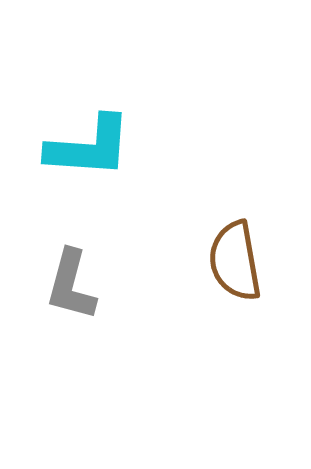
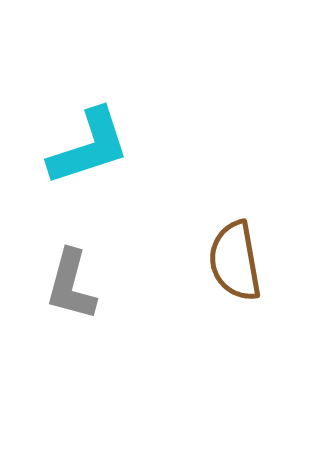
cyan L-shape: rotated 22 degrees counterclockwise
